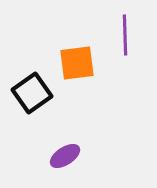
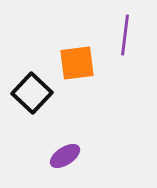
purple line: rotated 9 degrees clockwise
black square: rotated 12 degrees counterclockwise
